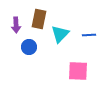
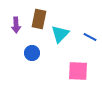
blue line: moved 1 px right, 2 px down; rotated 32 degrees clockwise
blue circle: moved 3 px right, 6 px down
